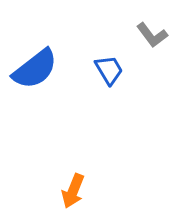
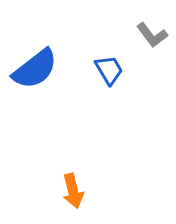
orange arrow: rotated 36 degrees counterclockwise
